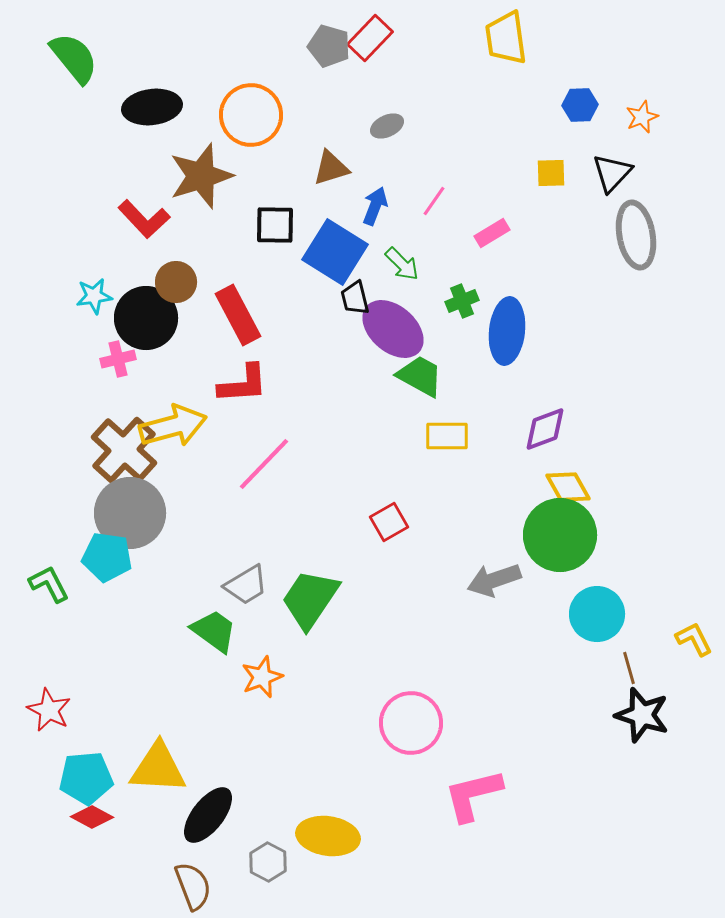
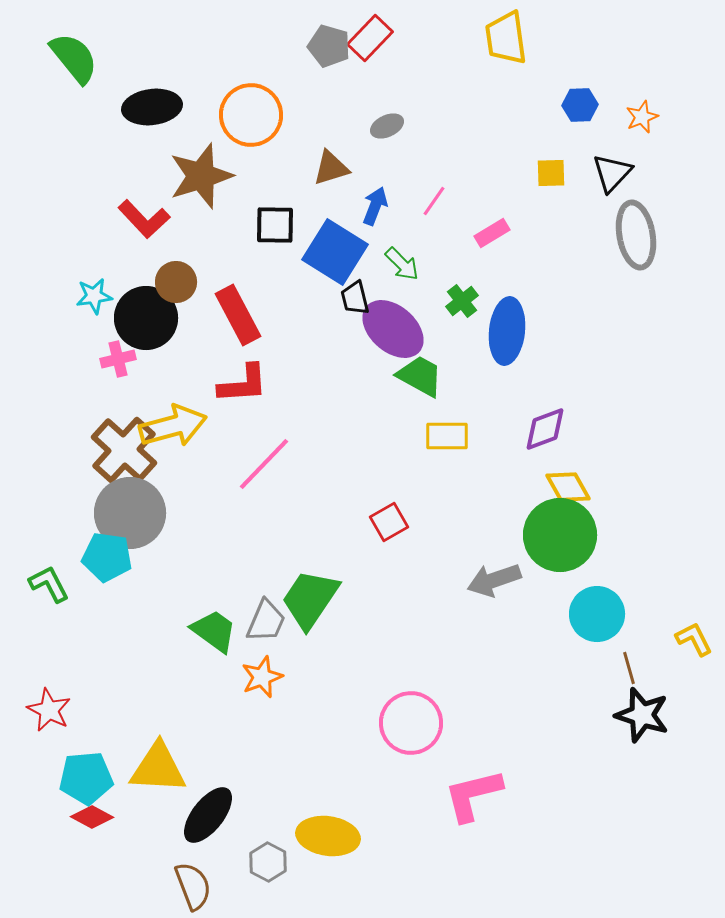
green cross at (462, 301): rotated 16 degrees counterclockwise
gray trapezoid at (246, 585): moved 20 px right, 36 px down; rotated 36 degrees counterclockwise
